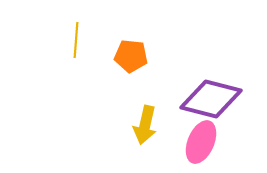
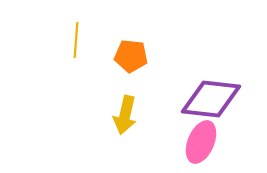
purple diamond: rotated 8 degrees counterclockwise
yellow arrow: moved 20 px left, 10 px up
